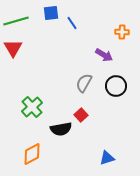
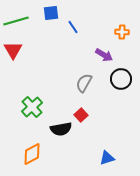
blue line: moved 1 px right, 4 px down
red triangle: moved 2 px down
black circle: moved 5 px right, 7 px up
